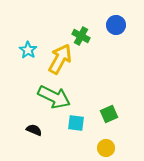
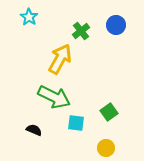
green cross: moved 5 px up; rotated 24 degrees clockwise
cyan star: moved 1 px right, 33 px up
green square: moved 2 px up; rotated 12 degrees counterclockwise
